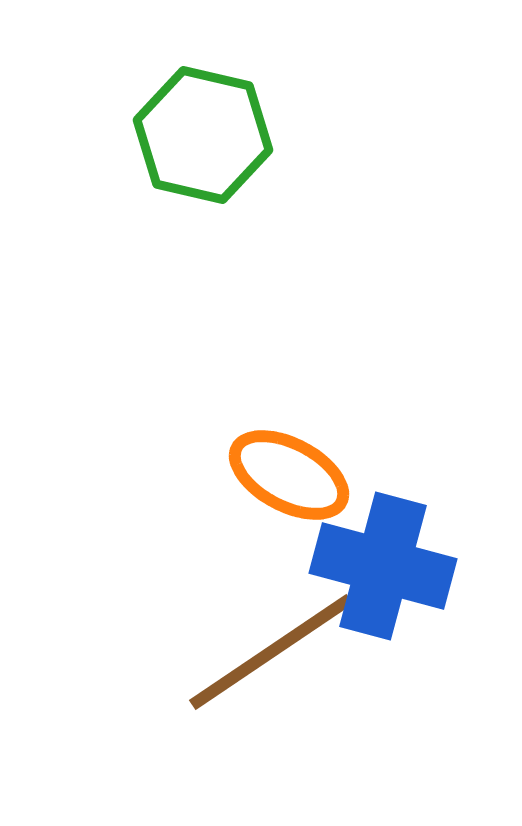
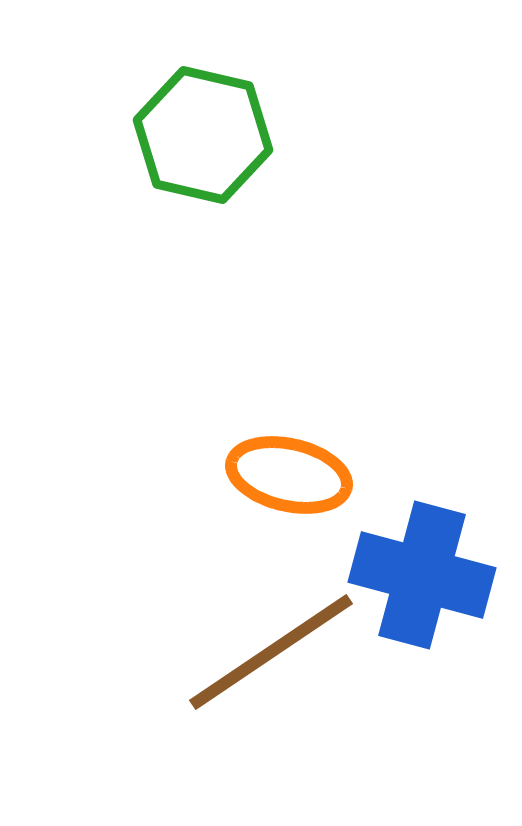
orange ellipse: rotated 15 degrees counterclockwise
blue cross: moved 39 px right, 9 px down
